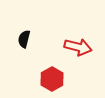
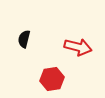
red hexagon: rotated 20 degrees clockwise
